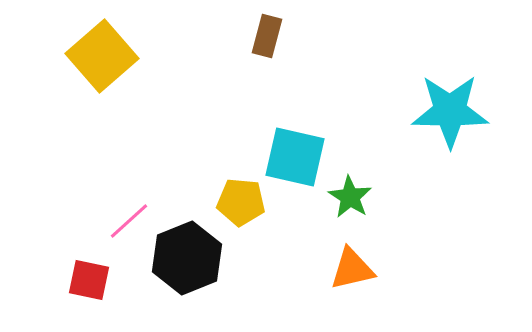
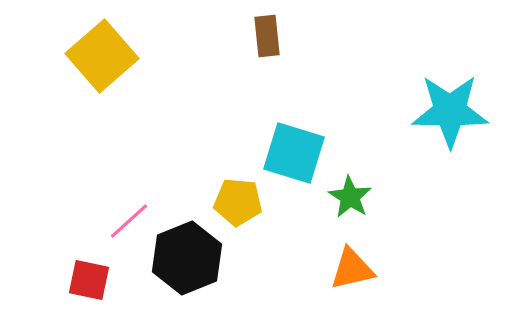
brown rectangle: rotated 21 degrees counterclockwise
cyan square: moved 1 px left, 4 px up; rotated 4 degrees clockwise
yellow pentagon: moved 3 px left
